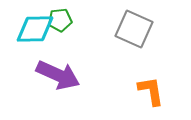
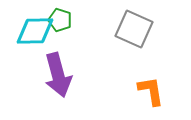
green pentagon: rotated 25 degrees clockwise
cyan diamond: moved 2 px down
purple arrow: rotated 51 degrees clockwise
